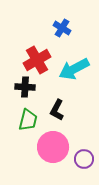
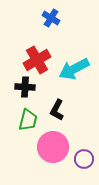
blue cross: moved 11 px left, 10 px up
